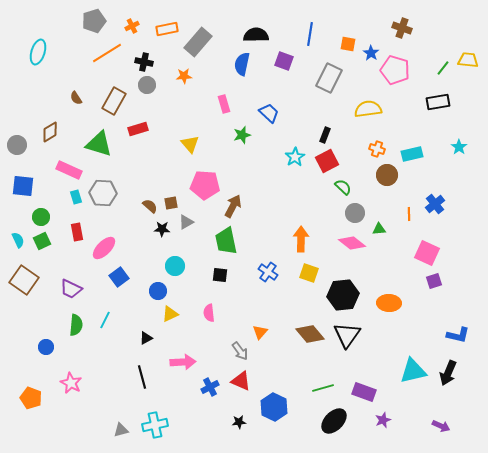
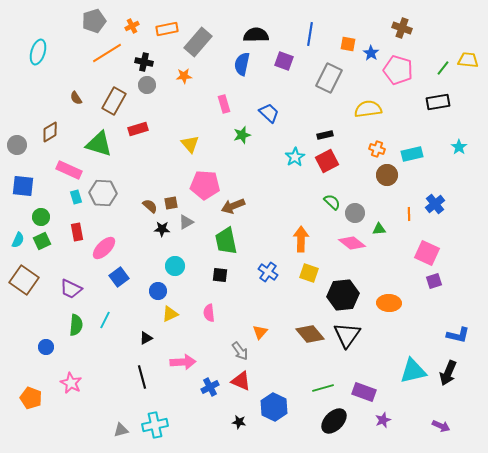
pink pentagon at (395, 70): moved 3 px right
black rectangle at (325, 135): rotated 56 degrees clockwise
green semicircle at (343, 187): moved 11 px left, 15 px down
brown arrow at (233, 206): rotated 140 degrees counterclockwise
cyan semicircle at (18, 240): rotated 49 degrees clockwise
black star at (239, 422): rotated 16 degrees clockwise
